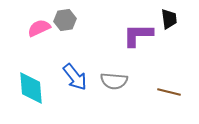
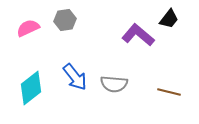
black trapezoid: rotated 45 degrees clockwise
pink semicircle: moved 11 px left
purple L-shape: rotated 40 degrees clockwise
gray semicircle: moved 3 px down
cyan diamond: rotated 56 degrees clockwise
